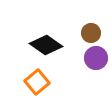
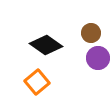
purple circle: moved 2 px right
